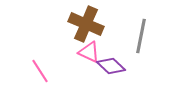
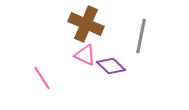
pink triangle: moved 4 px left, 3 px down
pink line: moved 2 px right, 7 px down
